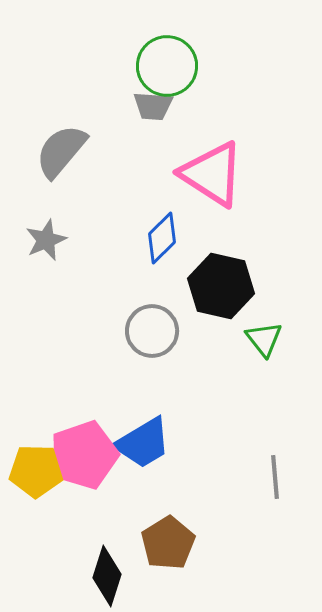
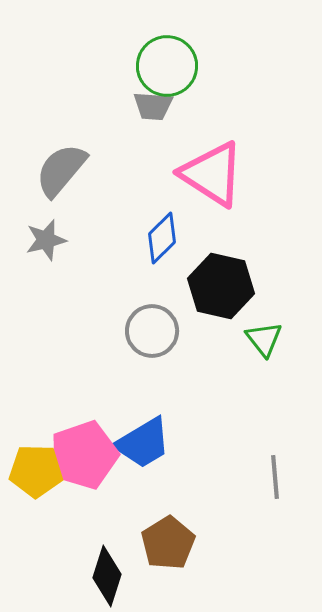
gray semicircle: moved 19 px down
gray star: rotated 9 degrees clockwise
